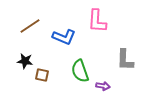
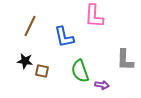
pink L-shape: moved 3 px left, 5 px up
brown line: rotated 30 degrees counterclockwise
blue L-shape: rotated 55 degrees clockwise
brown square: moved 4 px up
purple arrow: moved 1 px left, 1 px up
